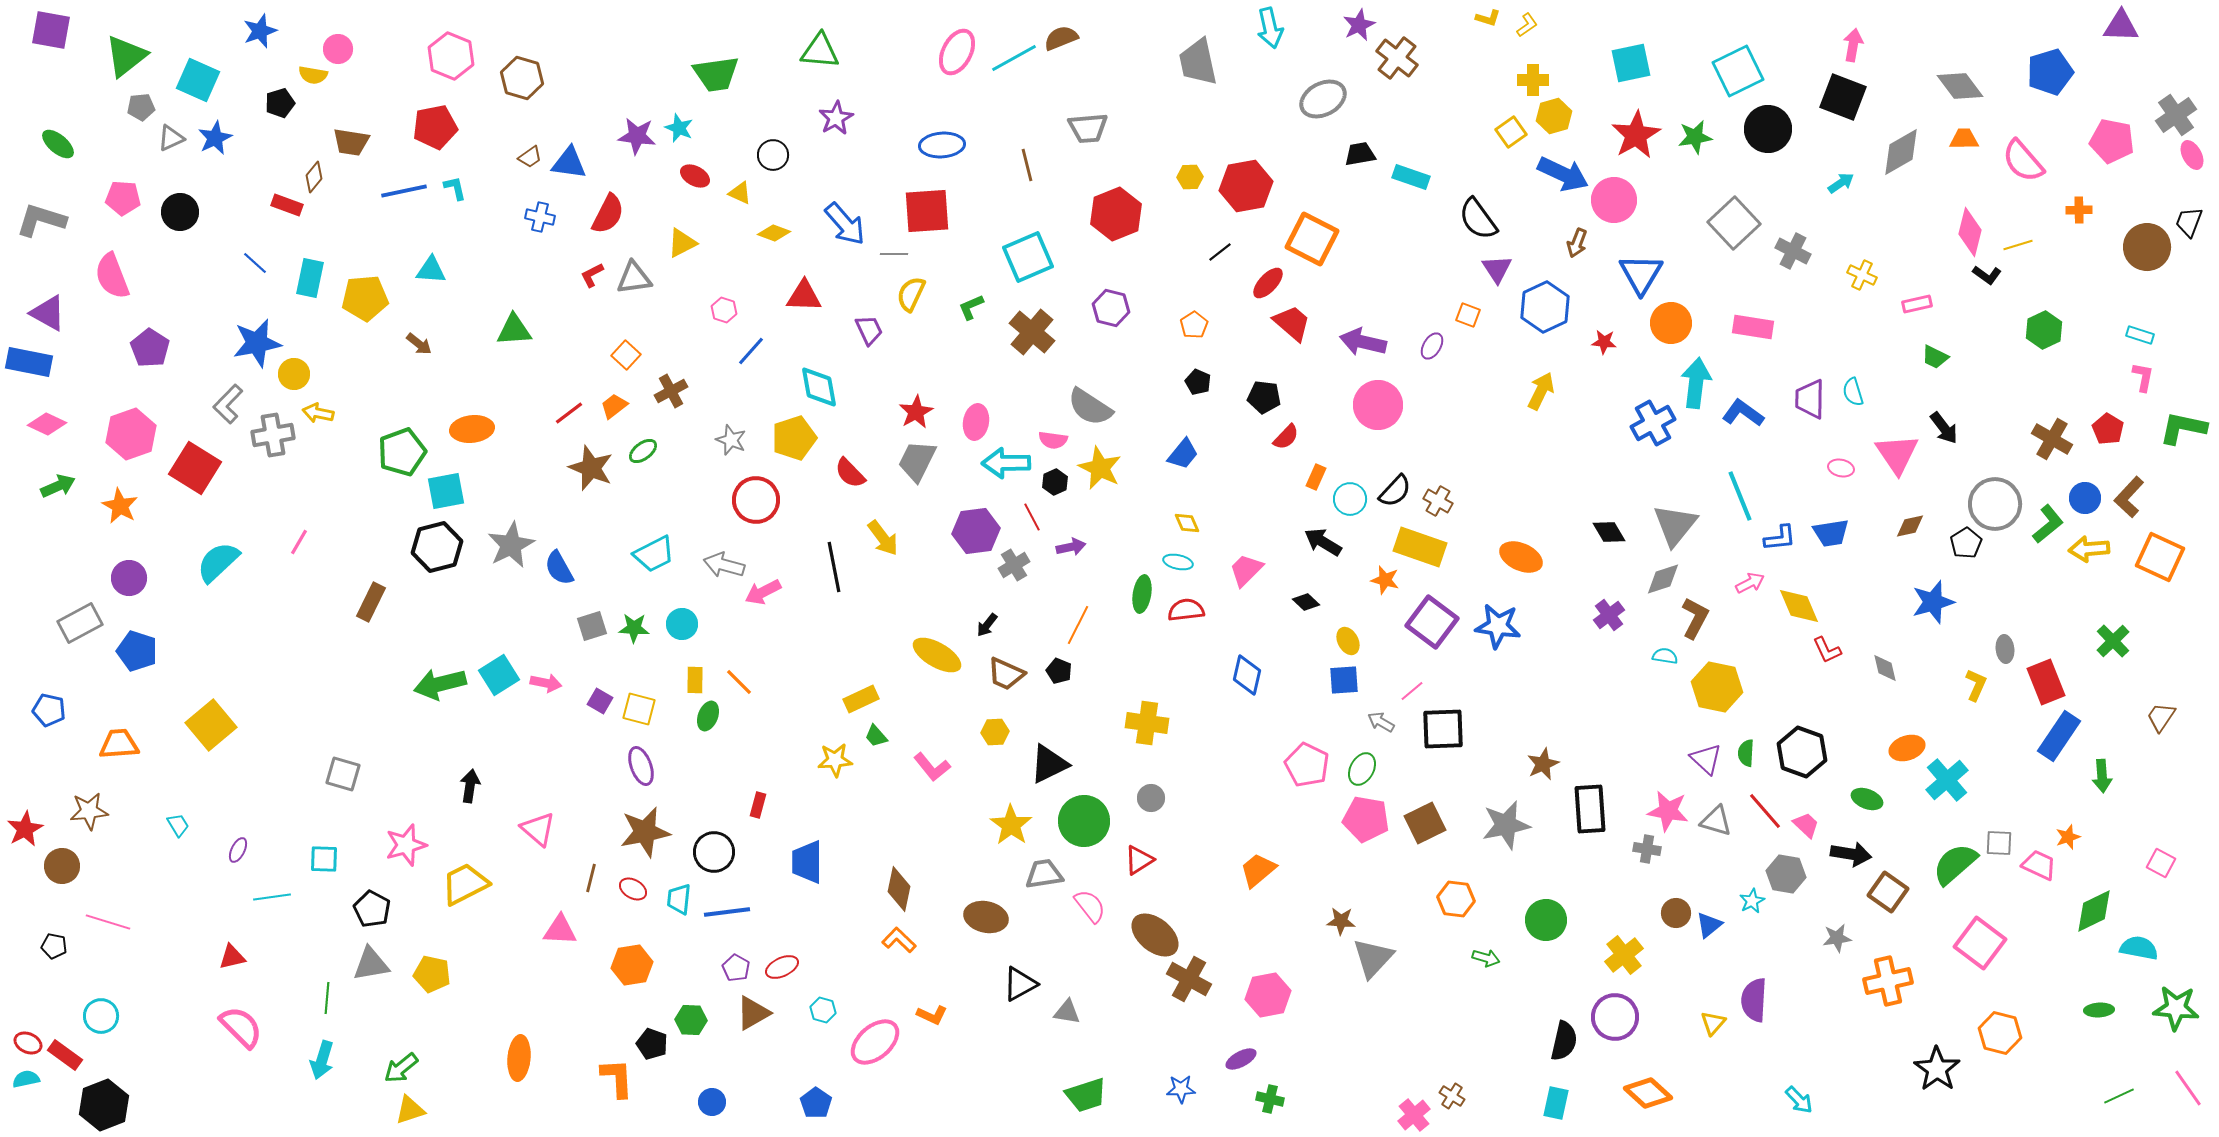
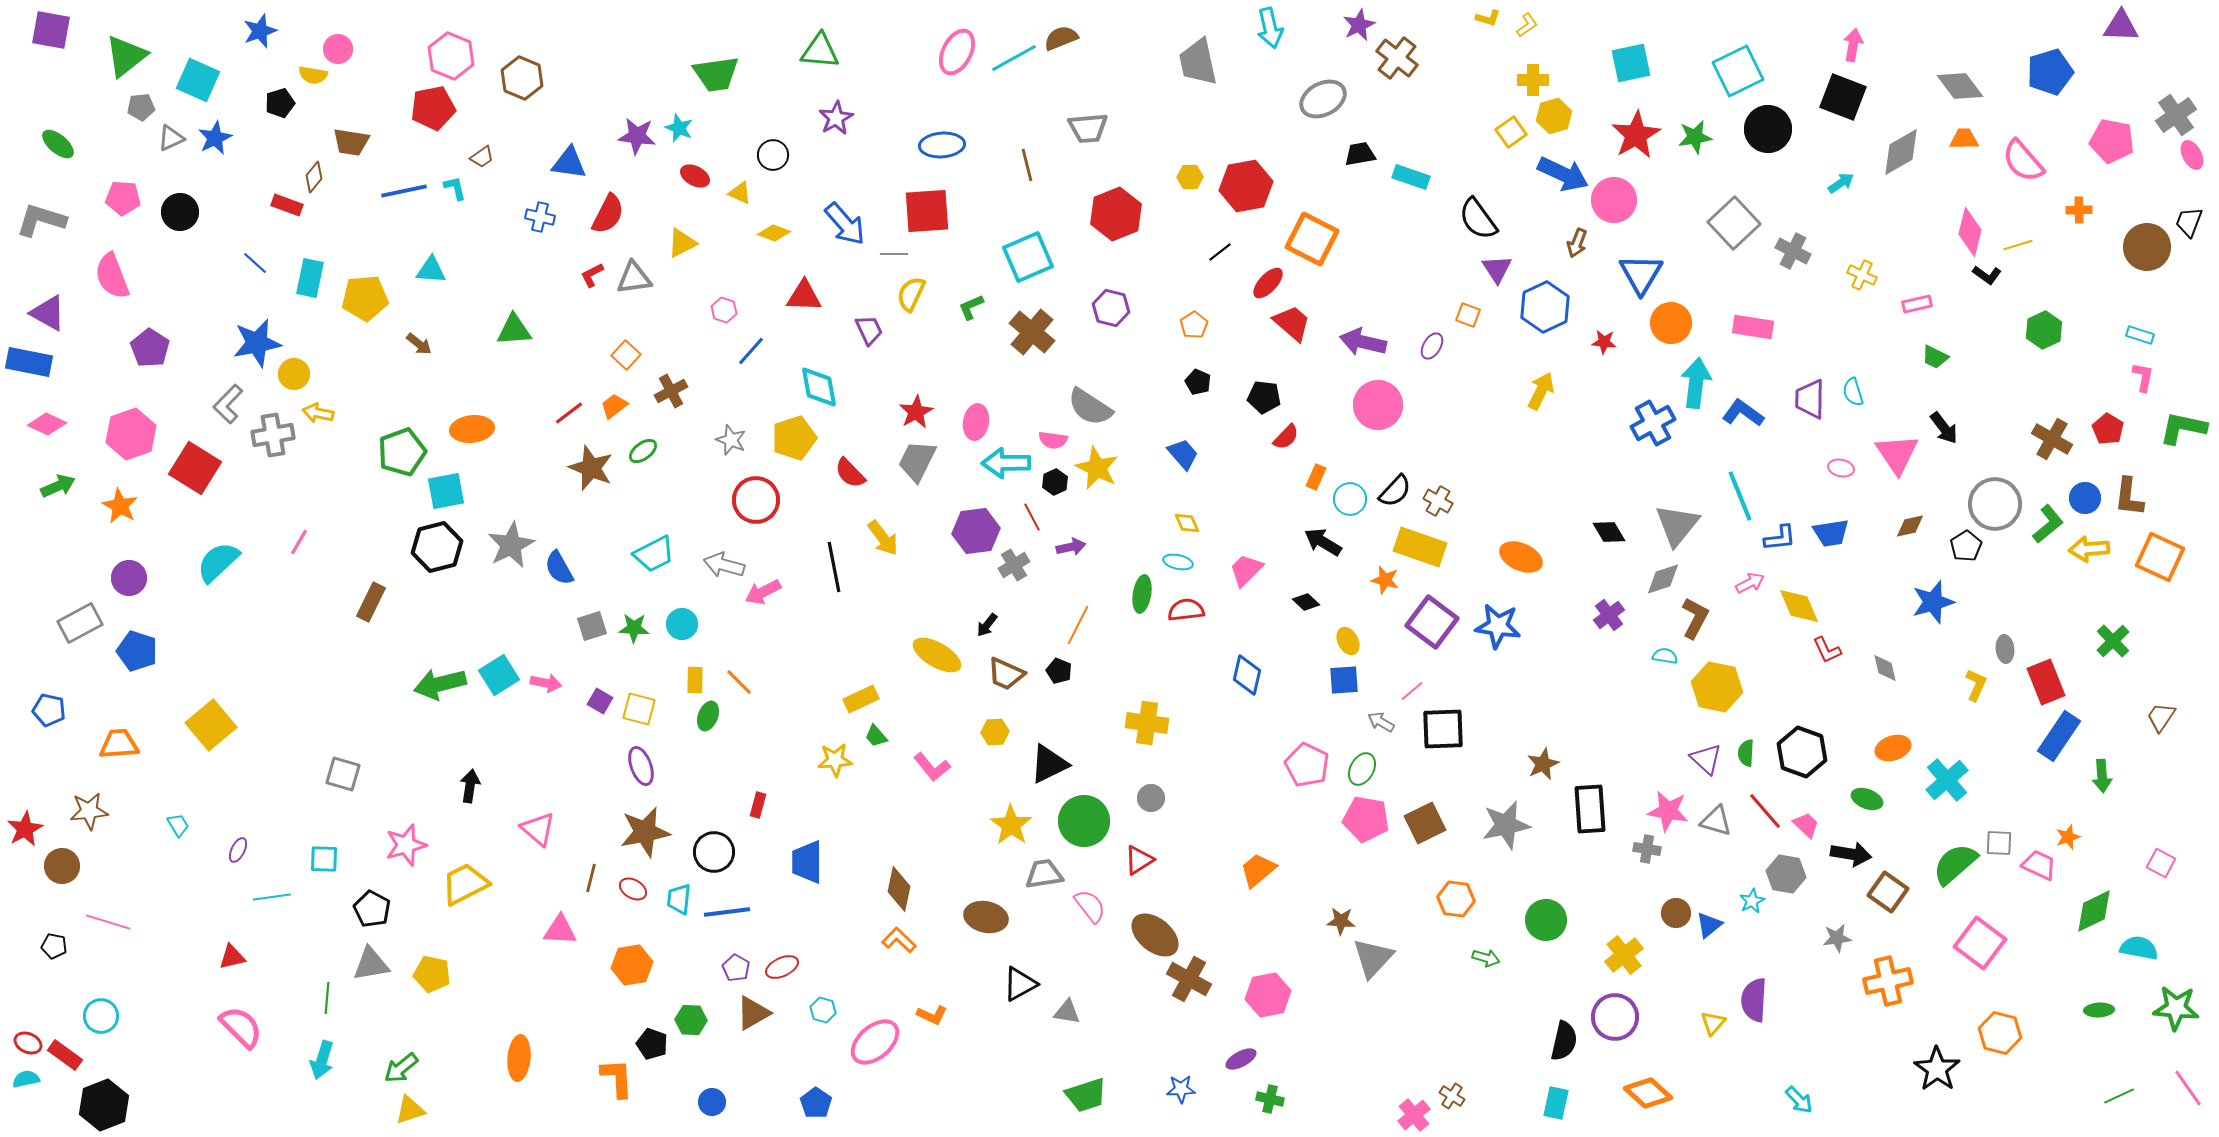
brown hexagon at (522, 78): rotated 6 degrees clockwise
red pentagon at (435, 127): moved 2 px left, 19 px up
brown trapezoid at (530, 157): moved 48 px left
blue trapezoid at (1183, 454): rotated 80 degrees counterclockwise
yellow star at (1100, 468): moved 3 px left
brown L-shape at (2129, 497): rotated 36 degrees counterclockwise
gray triangle at (1675, 525): moved 2 px right
black pentagon at (1966, 543): moved 3 px down
orange ellipse at (1907, 748): moved 14 px left
